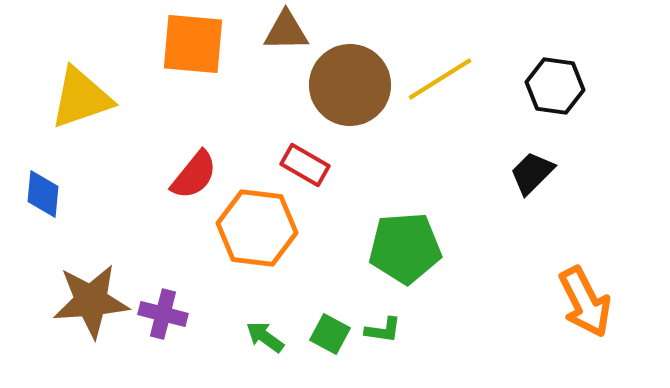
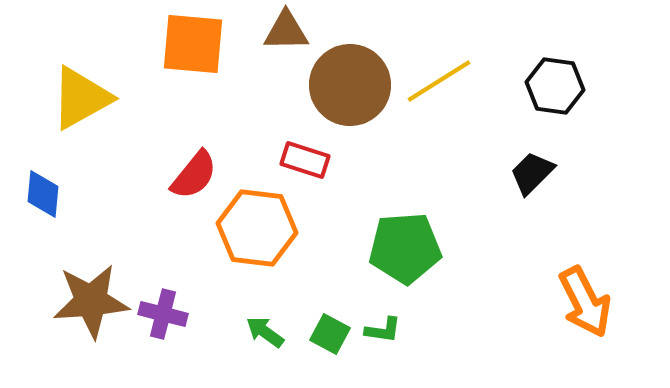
yellow line: moved 1 px left, 2 px down
yellow triangle: rotated 10 degrees counterclockwise
red rectangle: moved 5 px up; rotated 12 degrees counterclockwise
green arrow: moved 5 px up
